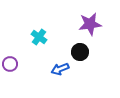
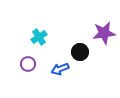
purple star: moved 14 px right, 9 px down
cyan cross: rotated 21 degrees clockwise
purple circle: moved 18 px right
